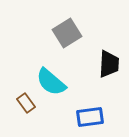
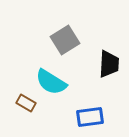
gray square: moved 2 px left, 7 px down
cyan semicircle: rotated 8 degrees counterclockwise
brown rectangle: rotated 24 degrees counterclockwise
